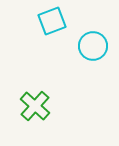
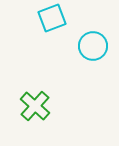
cyan square: moved 3 px up
